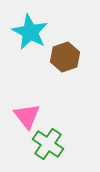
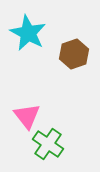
cyan star: moved 2 px left, 1 px down
brown hexagon: moved 9 px right, 3 px up
